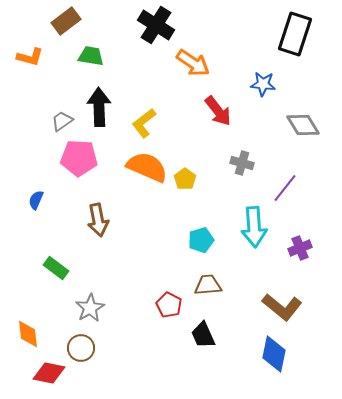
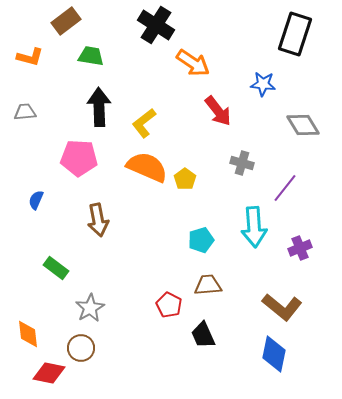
gray trapezoid: moved 37 px left, 9 px up; rotated 30 degrees clockwise
